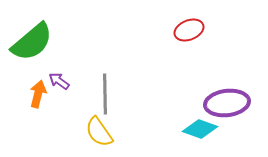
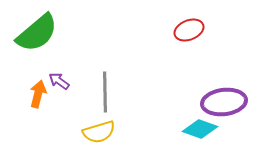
green semicircle: moved 5 px right, 9 px up
gray line: moved 2 px up
purple ellipse: moved 3 px left, 1 px up
yellow semicircle: rotated 72 degrees counterclockwise
